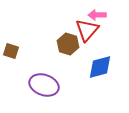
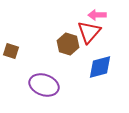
red triangle: moved 2 px right, 2 px down
